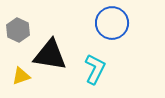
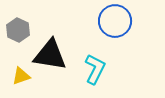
blue circle: moved 3 px right, 2 px up
